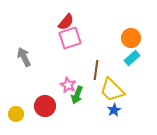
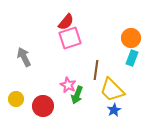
cyan rectangle: rotated 28 degrees counterclockwise
red circle: moved 2 px left
yellow circle: moved 15 px up
